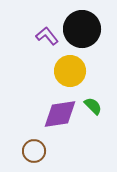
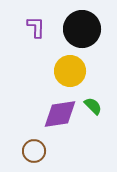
purple L-shape: moved 11 px left, 9 px up; rotated 40 degrees clockwise
